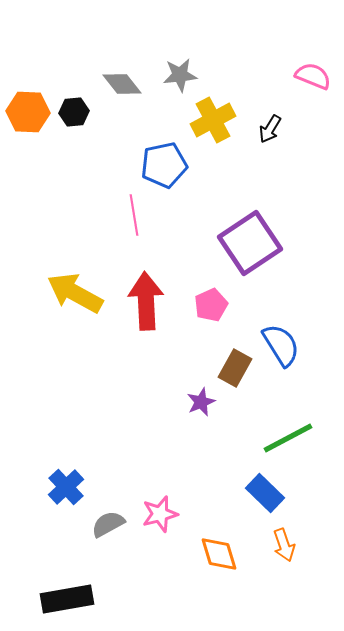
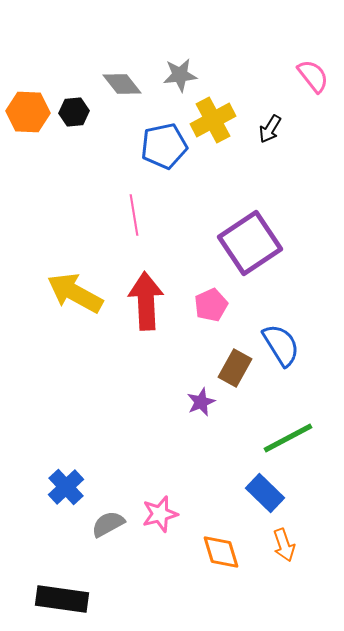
pink semicircle: rotated 30 degrees clockwise
blue pentagon: moved 19 px up
orange diamond: moved 2 px right, 2 px up
black rectangle: moved 5 px left; rotated 18 degrees clockwise
